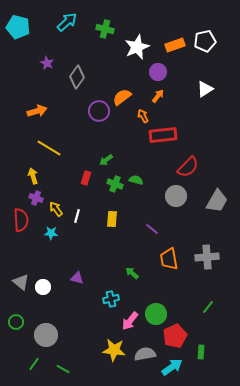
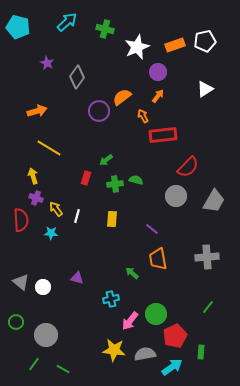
green cross at (115, 184): rotated 28 degrees counterclockwise
gray trapezoid at (217, 201): moved 3 px left
orange trapezoid at (169, 259): moved 11 px left
